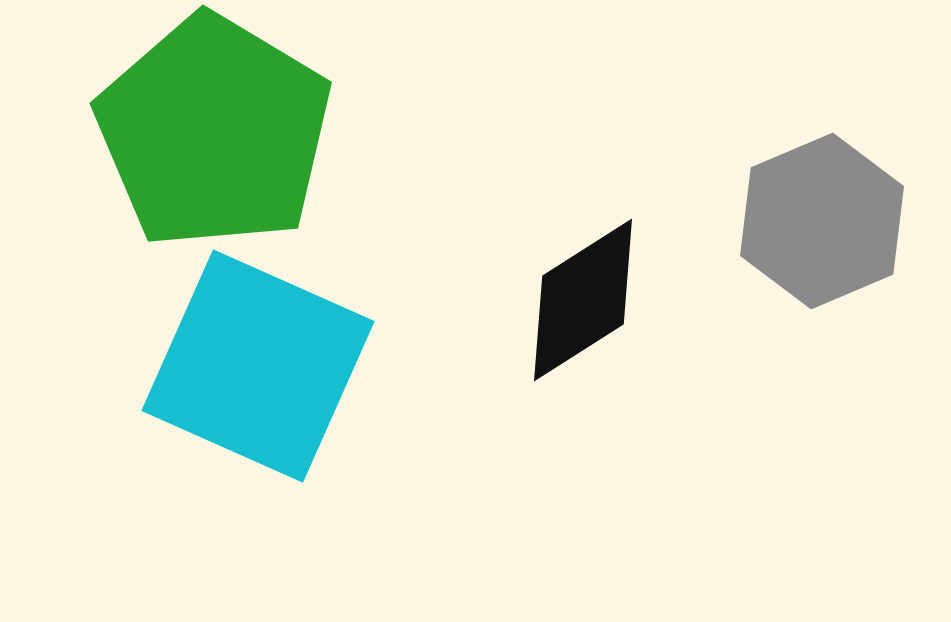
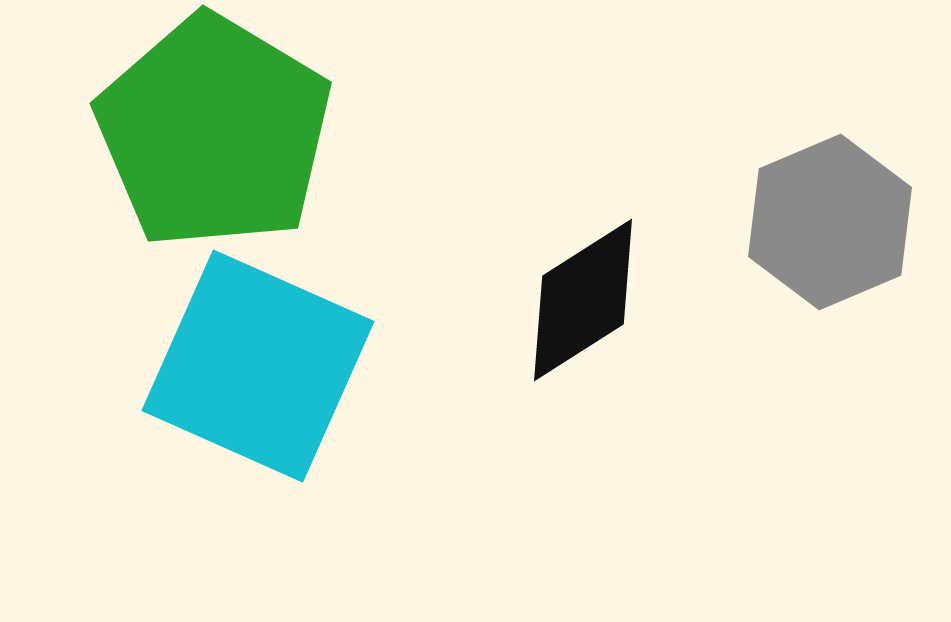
gray hexagon: moved 8 px right, 1 px down
